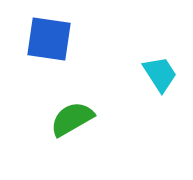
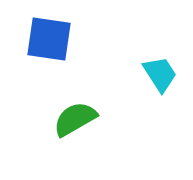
green semicircle: moved 3 px right
